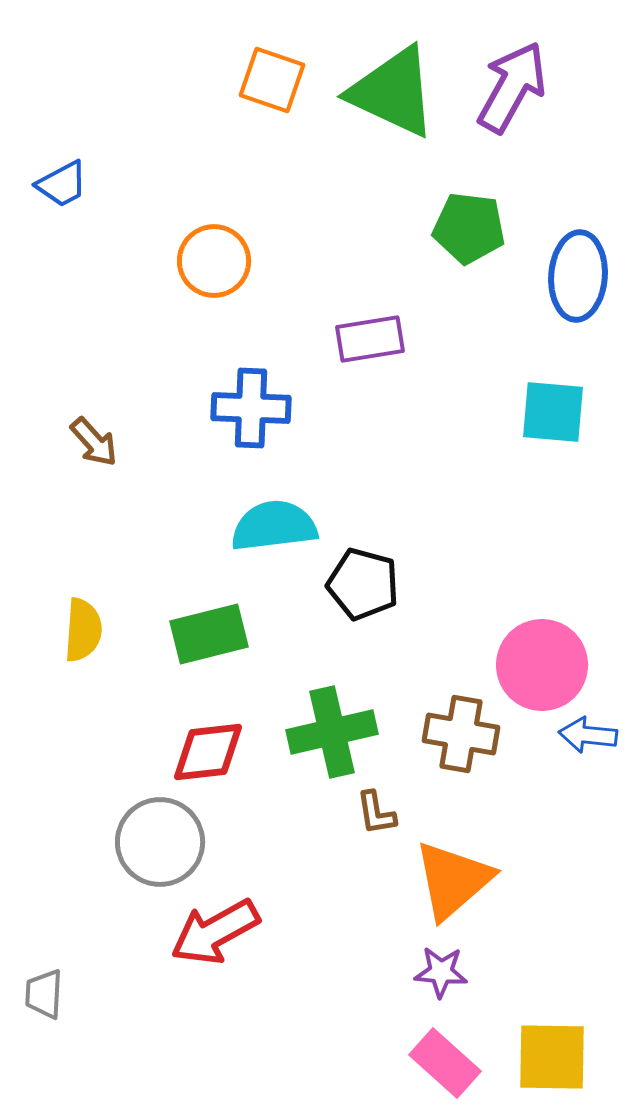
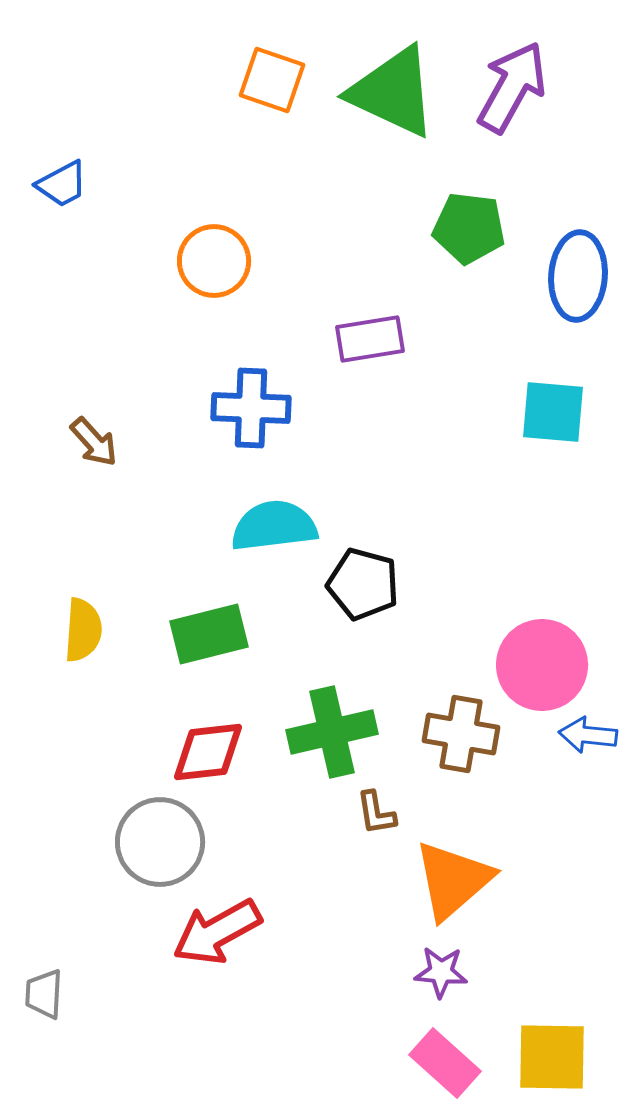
red arrow: moved 2 px right
